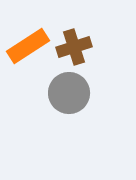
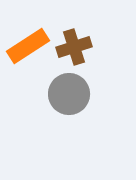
gray circle: moved 1 px down
